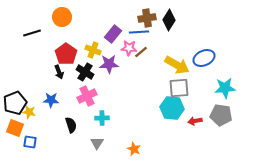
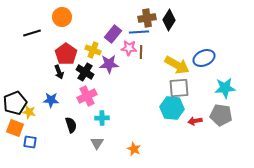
brown line: rotated 48 degrees counterclockwise
